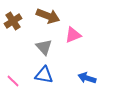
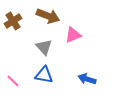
blue arrow: moved 1 px down
